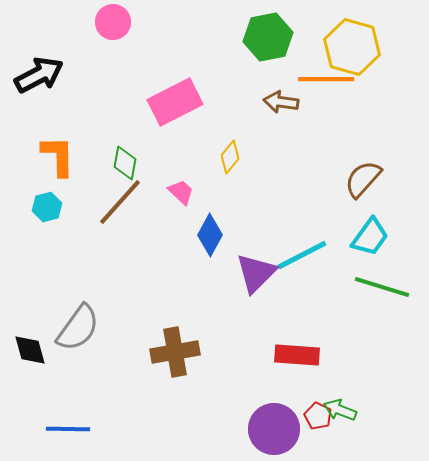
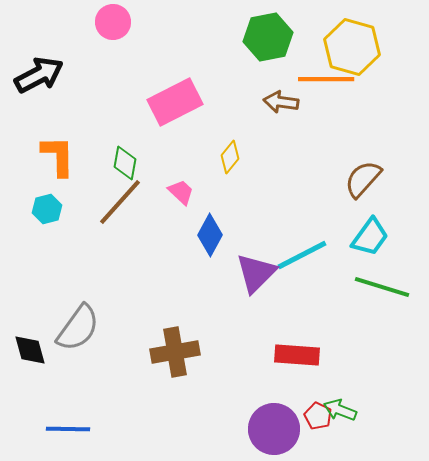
cyan hexagon: moved 2 px down
